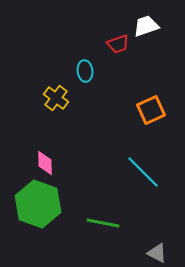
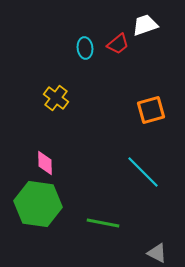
white trapezoid: moved 1 px left, 1 px up
red trapezoid: rotated 20 degrees counterclockwise
cyan ellipse: moved 23 px up
orange square: rotated 8 degrees clockwise
green hexagon: rotated 12 degrees counterclockwise
